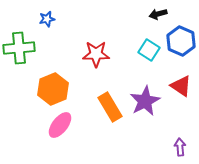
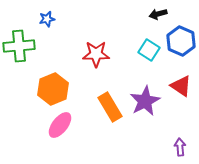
green cross: moved 2 px up
